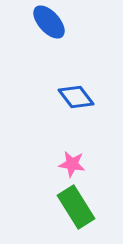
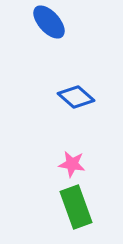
blue diamond: rotated 12 degrees counterclockwise
green rectangle: rotated 12 degrees clockwise
